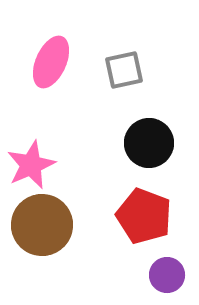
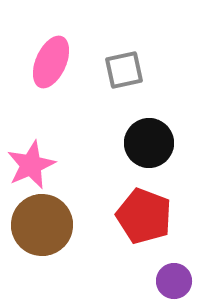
purple circle: moved 7 px right, 6 px down
